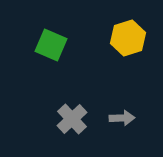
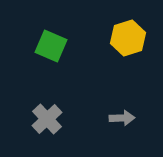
green square: moved 1 px down
gray cross: moved 25 px left
